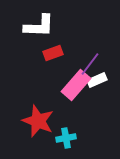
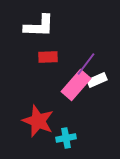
red rectangle: moved 5 px left, 4 px down; rotated 18 degrees clockwise
purple line: moved 4 px left
